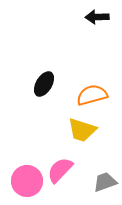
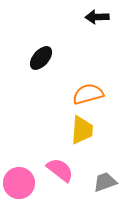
black ellipse: moved 3 px left, 26 px up; rotated 10 degrees clockwise
orange semicircle: moved 4 px left, 1 px up
yellow trapezoid: rotated 104 degrees counterclockwise
pink semicircle: rotated 84 degrees clockwise
pink circle: moved 8 px left, 2 px down
